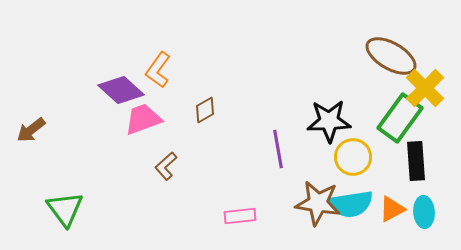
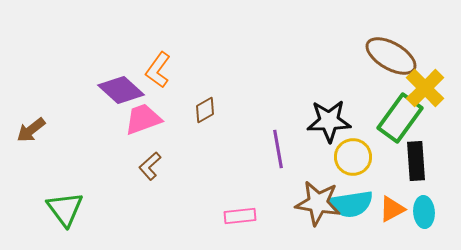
brown L-shape: moved 16 px left
